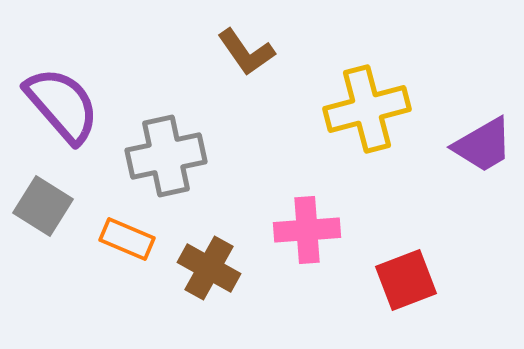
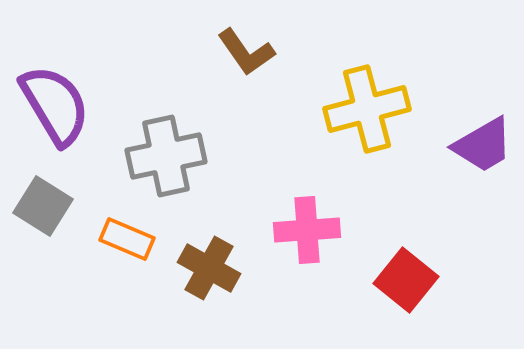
purple semicircle: moved 7 px left; rotated 10 degrees clockwise
red square: rotated 30 degrees counterclockwise
